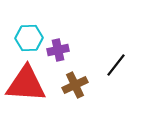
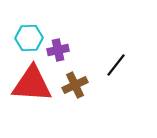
red triangle: moved 6 px right
